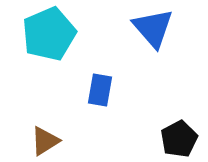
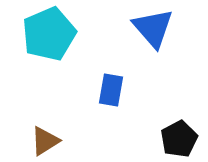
blue rectangle: moved 11 px right
